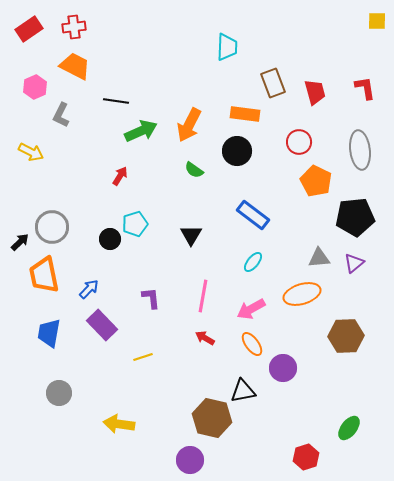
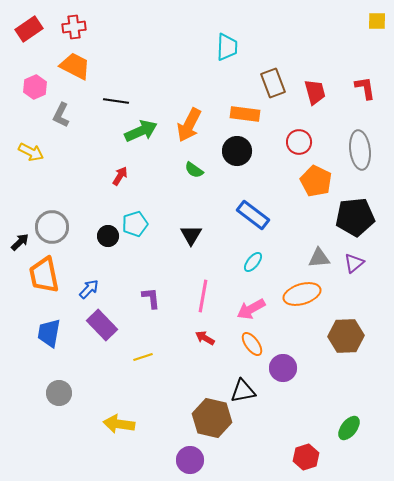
black circle at (110, 239): moved 2 px left, 3 px up
